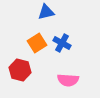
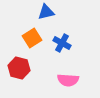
orange square: moved 5 px left, 5 px up
red hexagon: moved 1 px left, 2 px up
